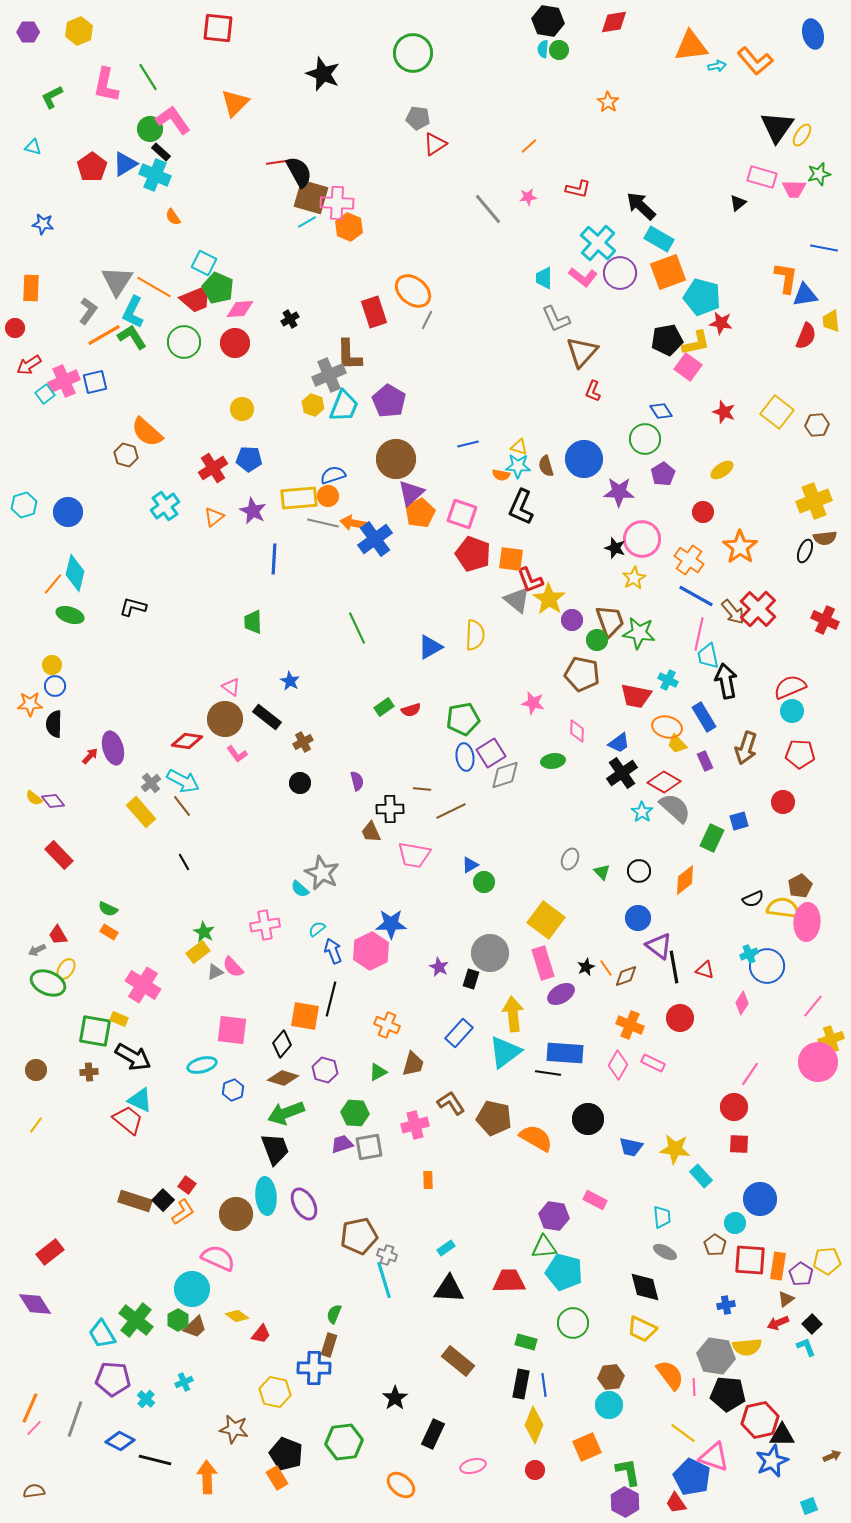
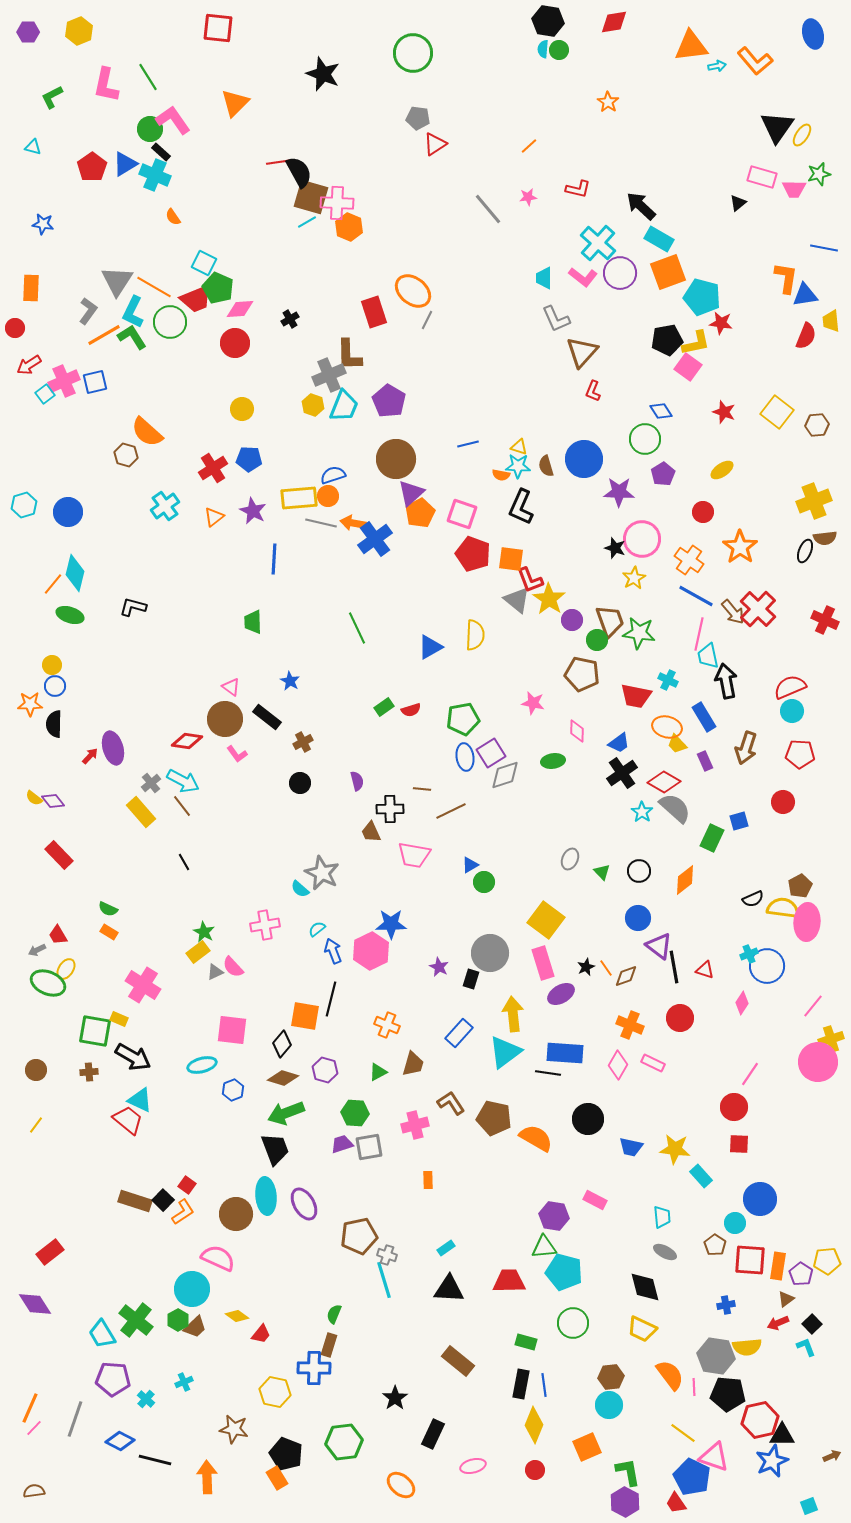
green circle at (184, 342): moved 14 px left, 20 px up
gray line at (323, 523): moved 2 px left
